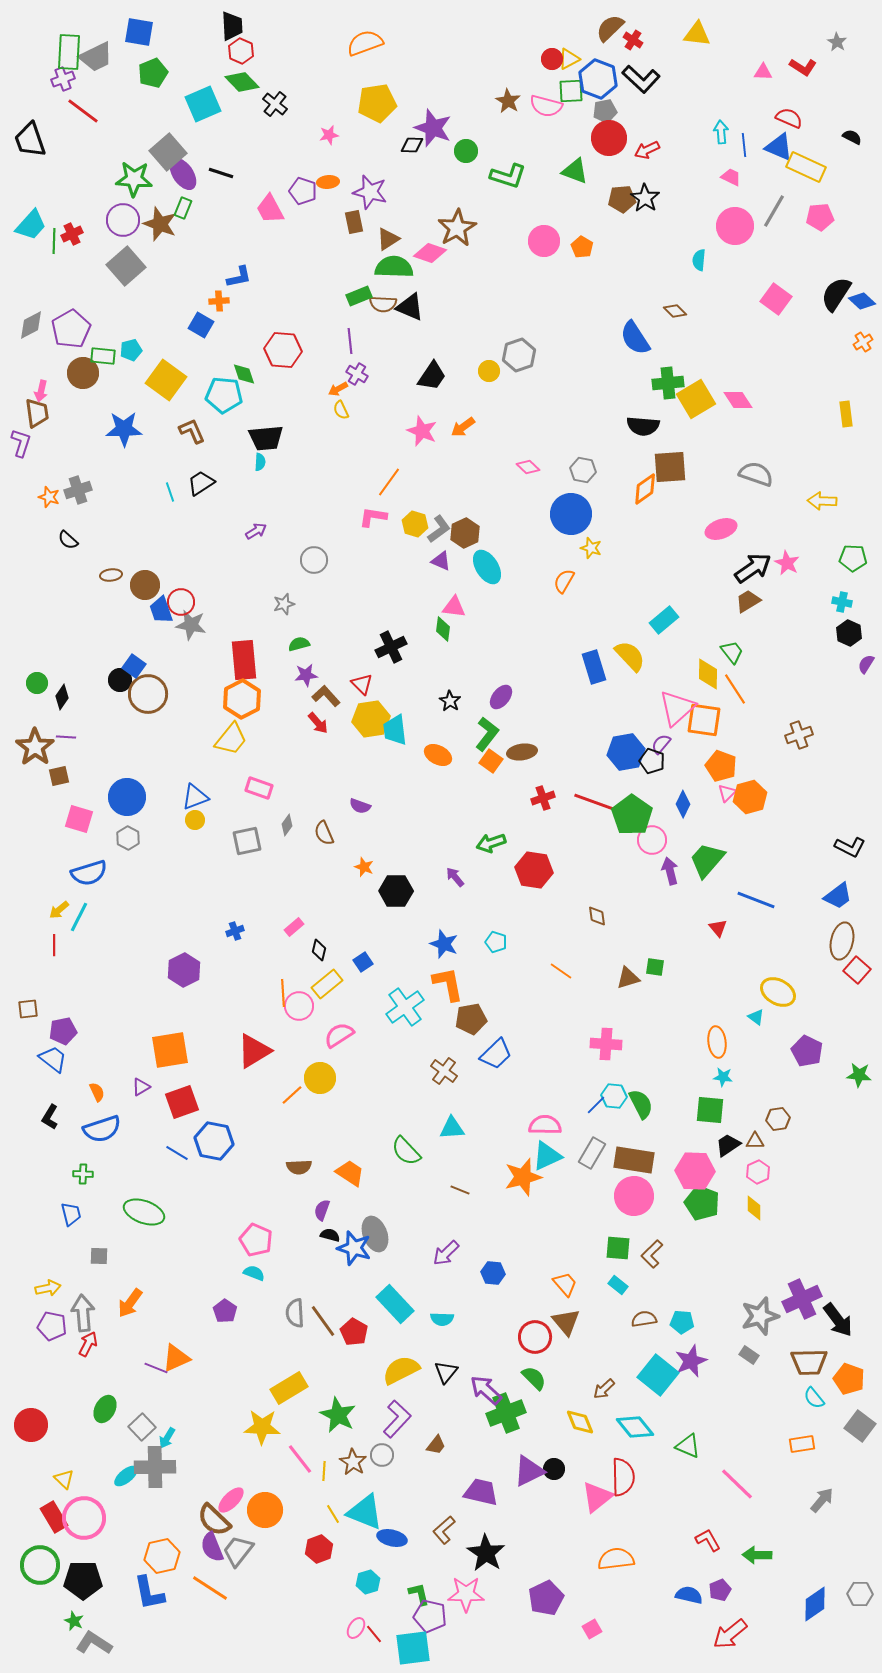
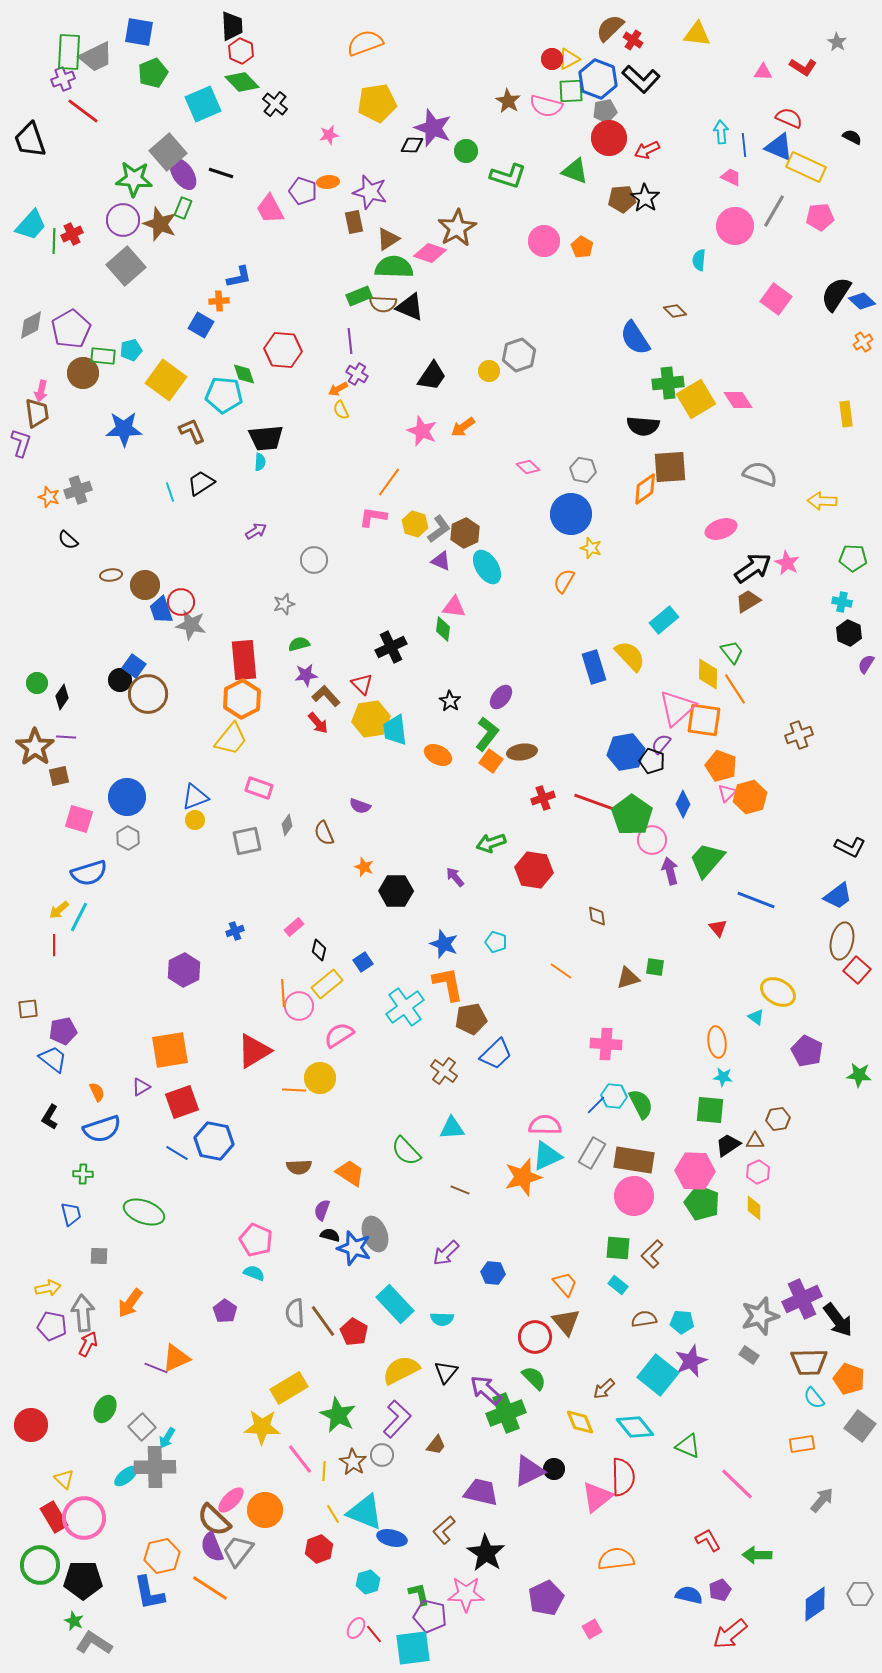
gray semicircle at (756, 474): moved 4 px right
orange line at (292, 1095): moved 2 px right, 5 px up; rotated 45 degrees clockwise
